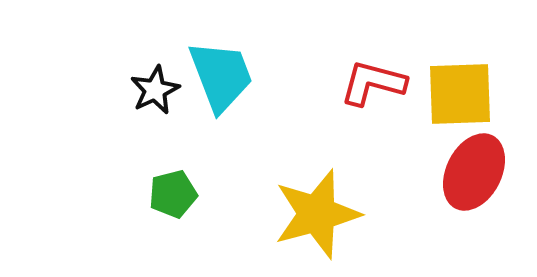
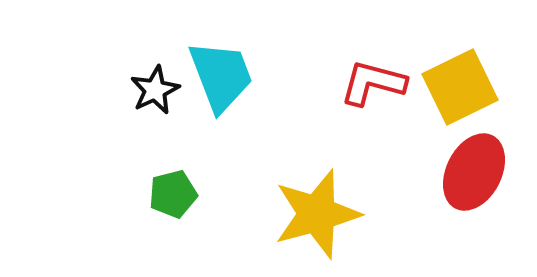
yellow square: moved 7 px up; rotated 24 degrees counterclockwise
